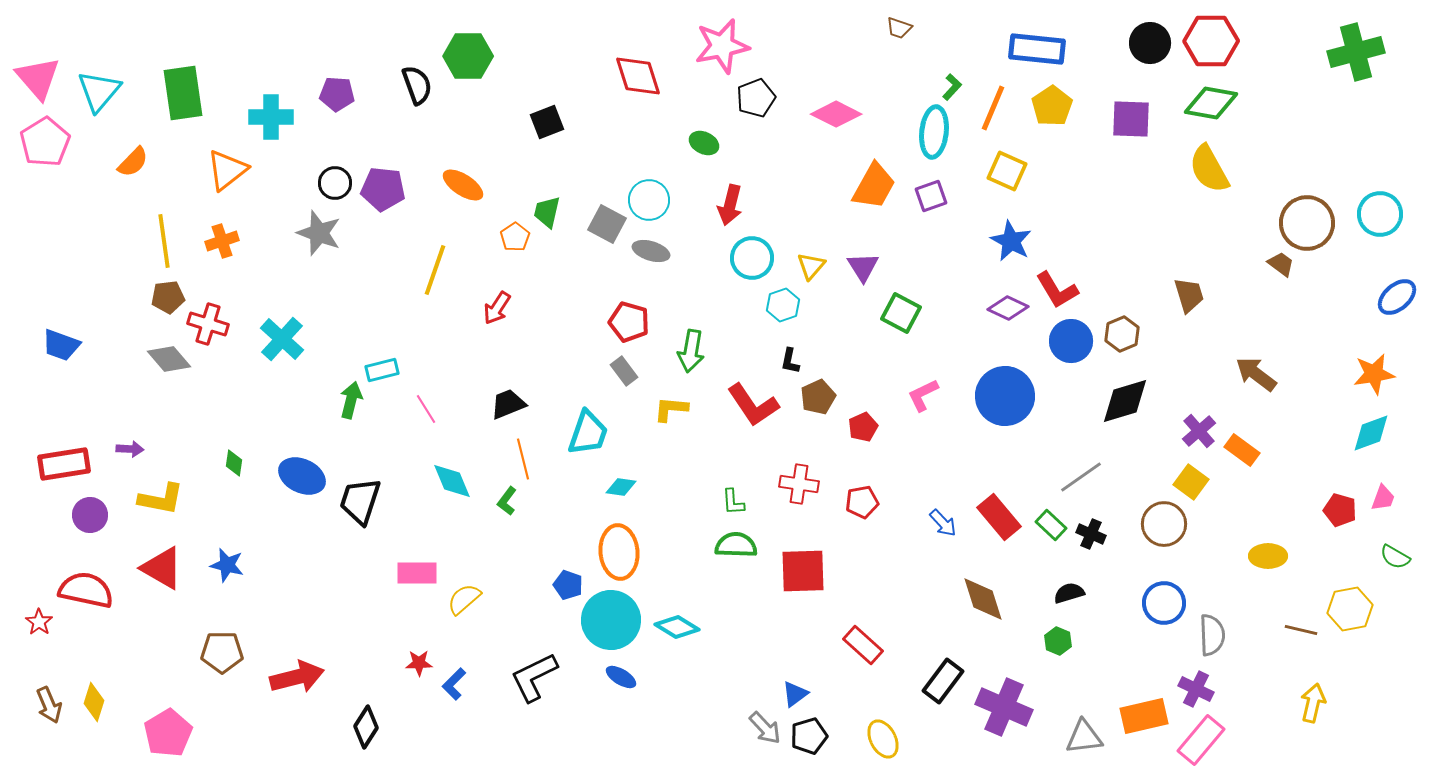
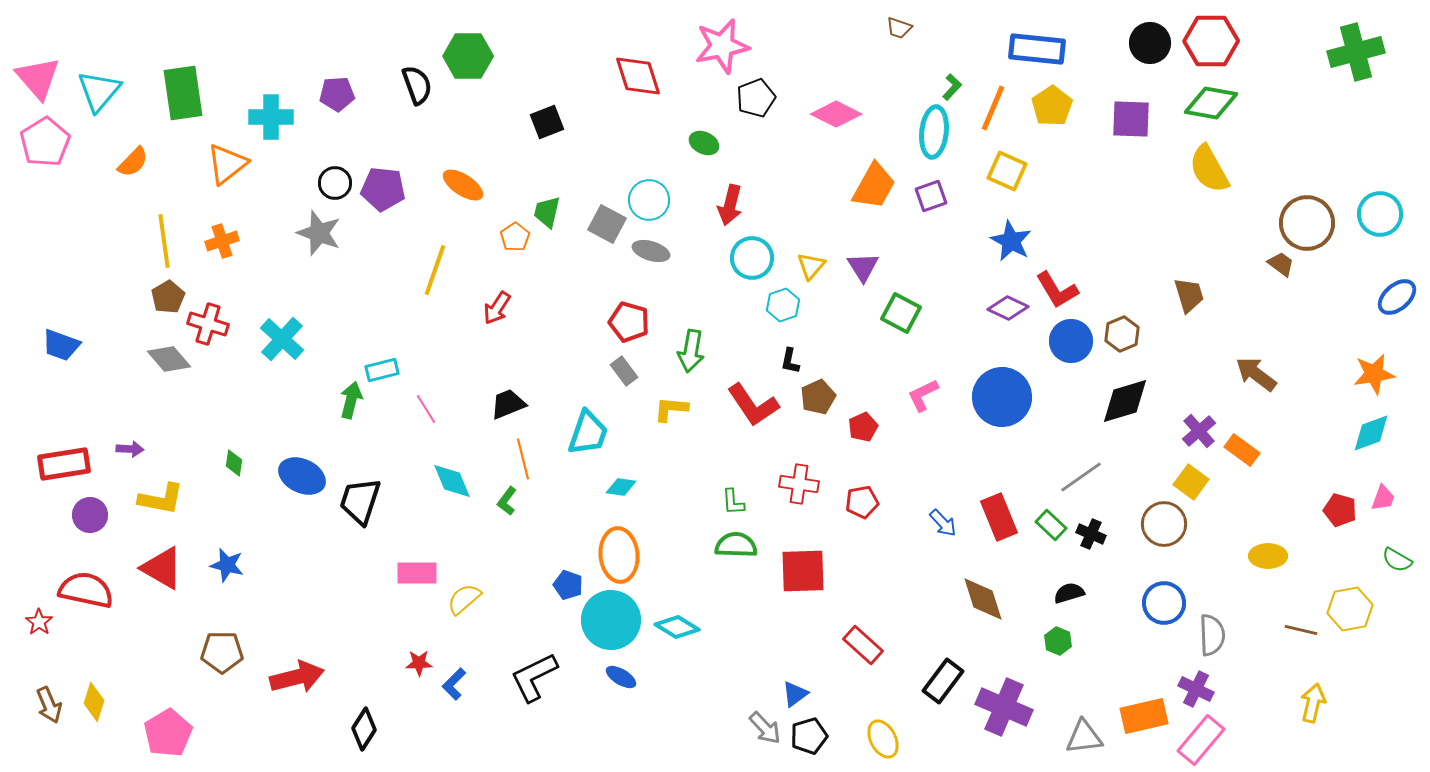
purple pentagon at (337, 94): rotated 8 degrees counterclockwise
orange triangle at (227, 170): moved 6 px up
brown pentagon at (168, 297): rotated 24 degrees counterclockwise
blue circle at (1005, 396): moved 3 px left, 1 px down
red rectangle at (999, 517): rotated 18 degrees clockwise
orange ellipse at (619, 552): moved 3 px down
green semicircle at (1395, 557): moved 2 px right, 3 px down
black diamond at (366, 727): moved 2 px left, 2 px down
